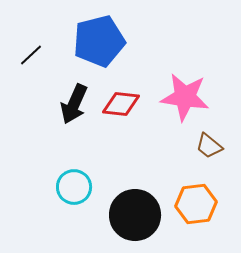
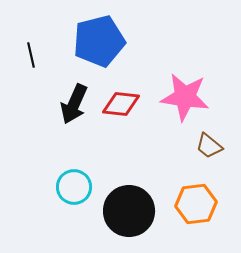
black line: rotated 60 degrees counterclockwise
black circle: moved 6 px left, 4 px up
